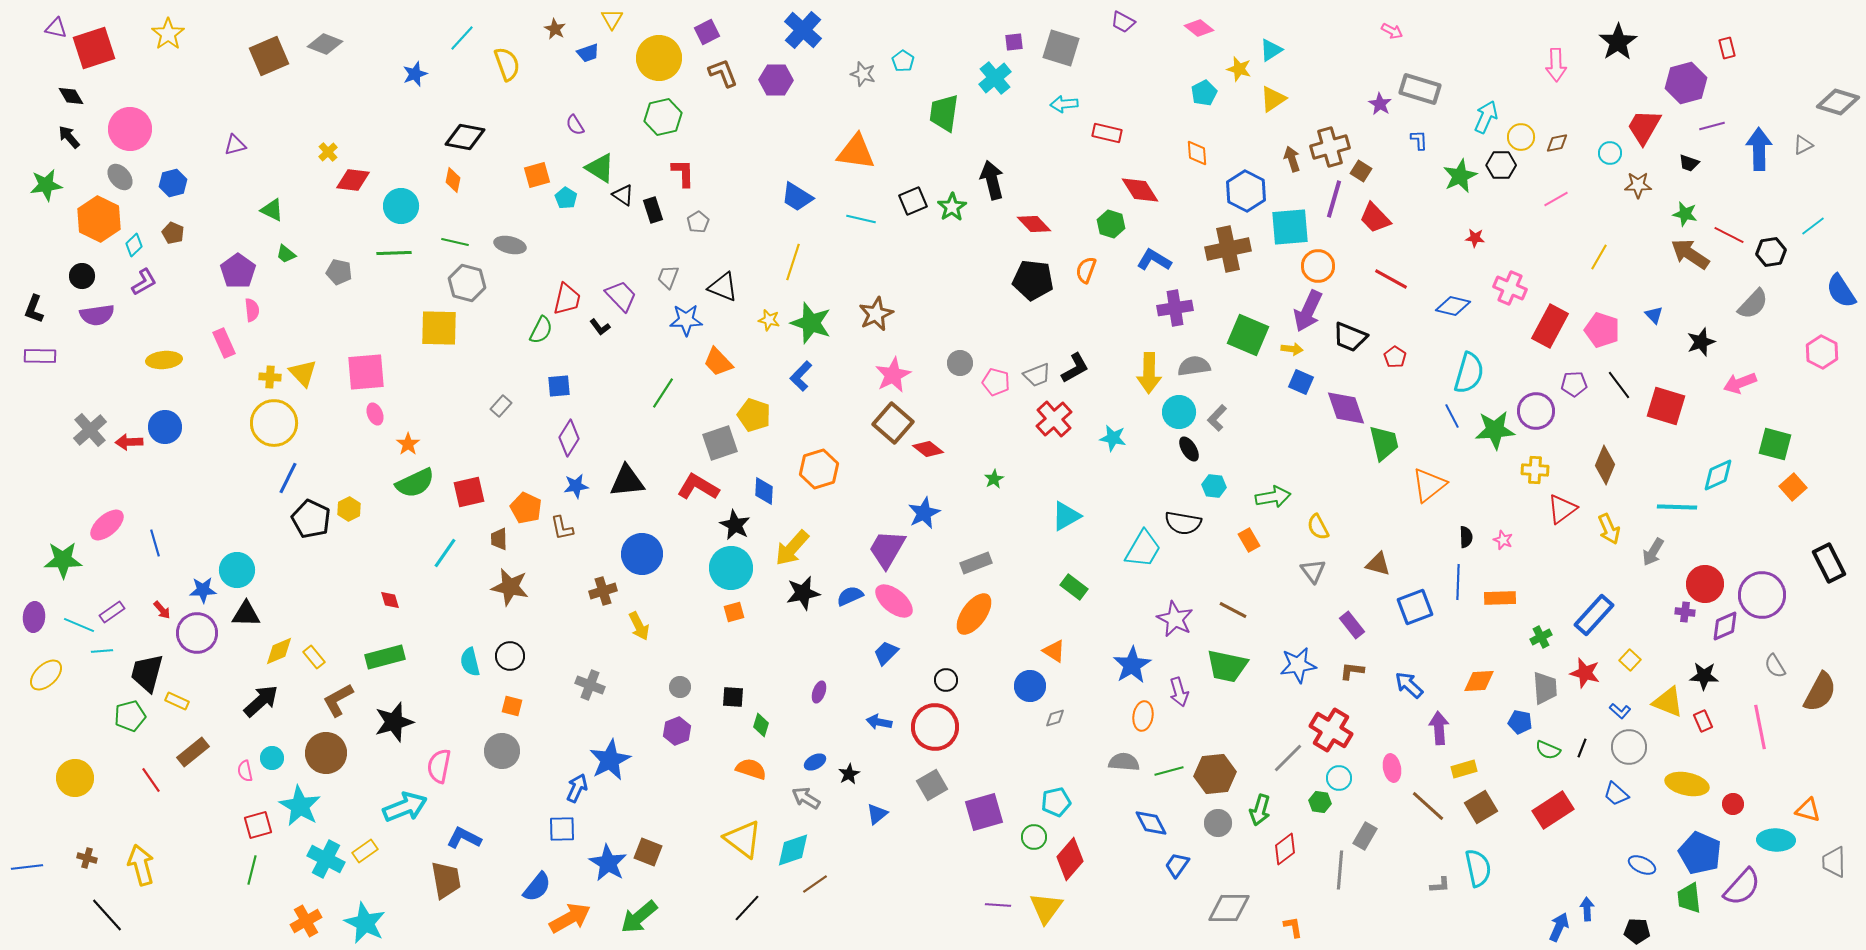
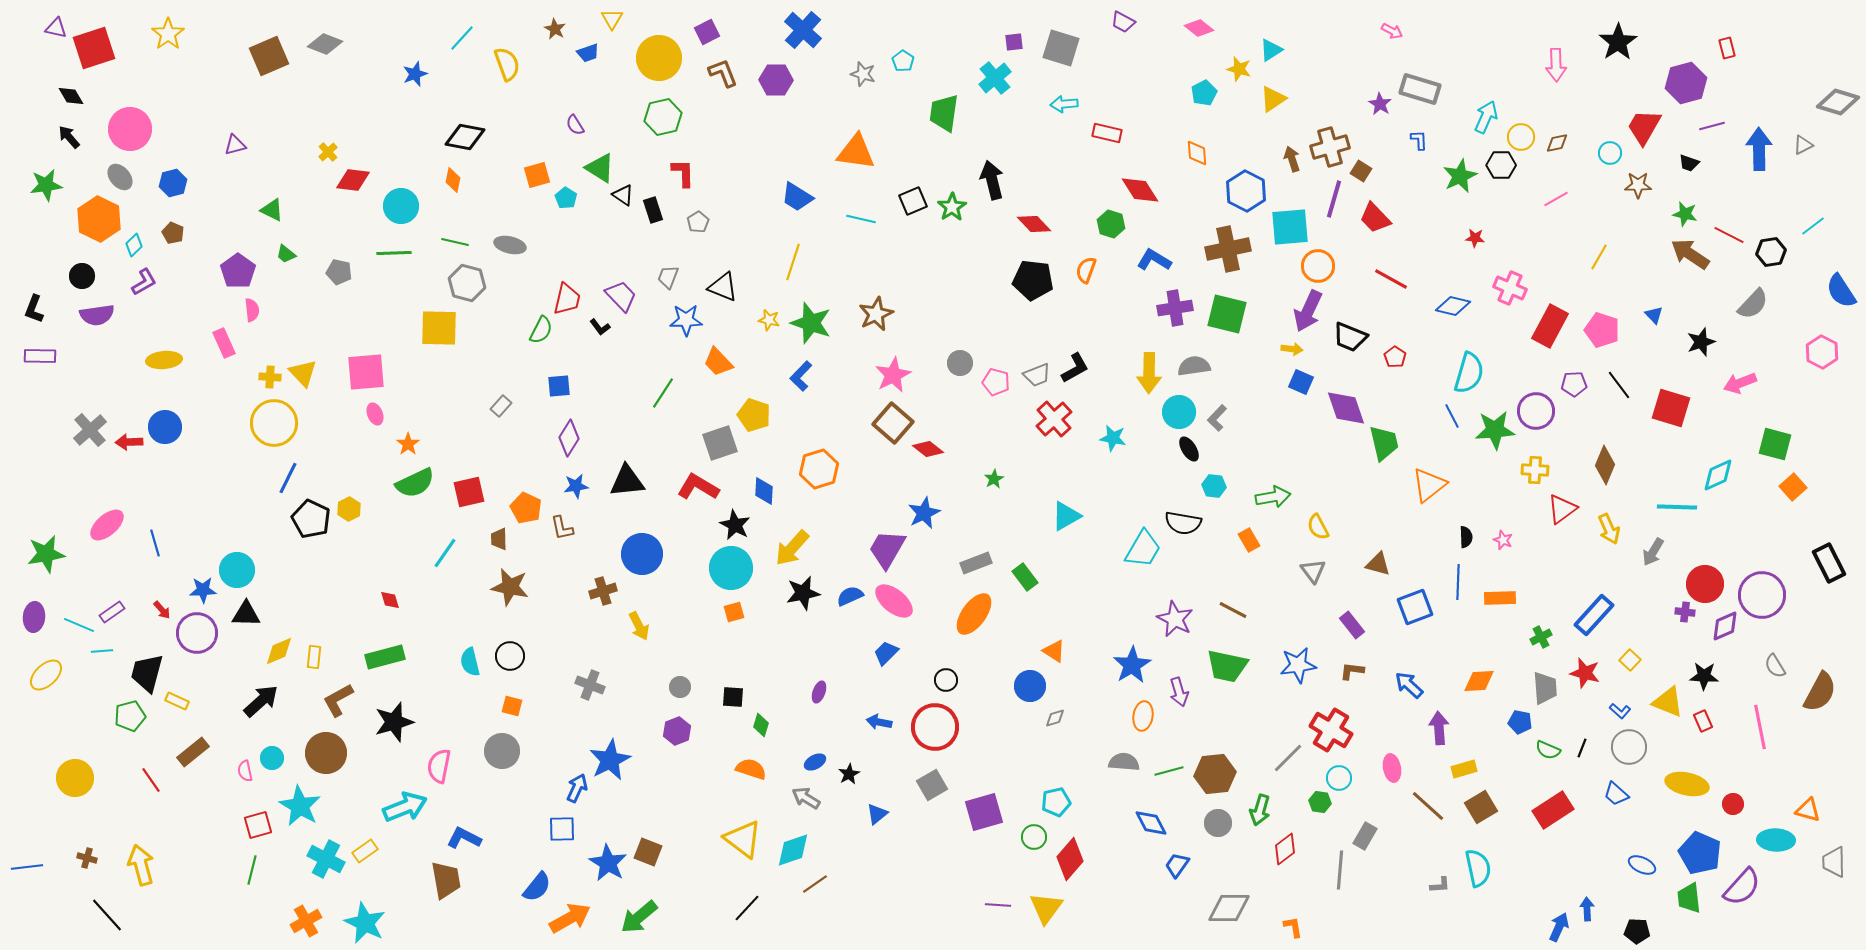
green square at (1248, 335): moved 21 px left, 21 px up; rotated 9 degrees counterclockwise
red square at (1666, 406): moved 5 px right, 2 px down
green star at (63, 560): moved 17 px left, 6 px up; rotated 9 degrees counterclockwise
green rectangle at (1074, 587): moved 49 px left, 10 px up; rotated 16 degrees clockwise
yellow rectangle at (314, 657): rotated 45 degrees clockwise
